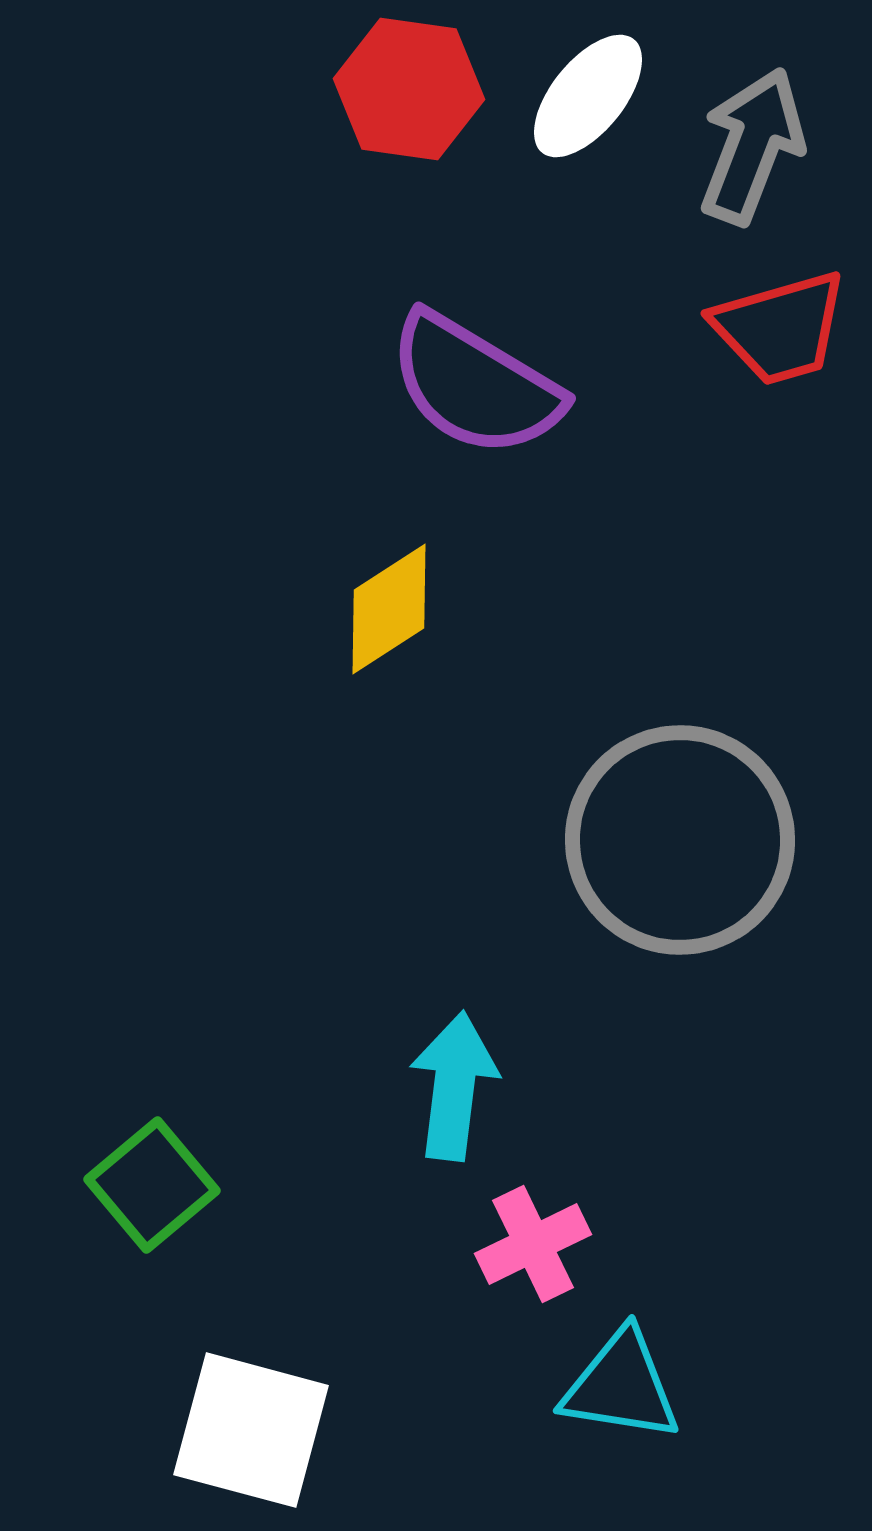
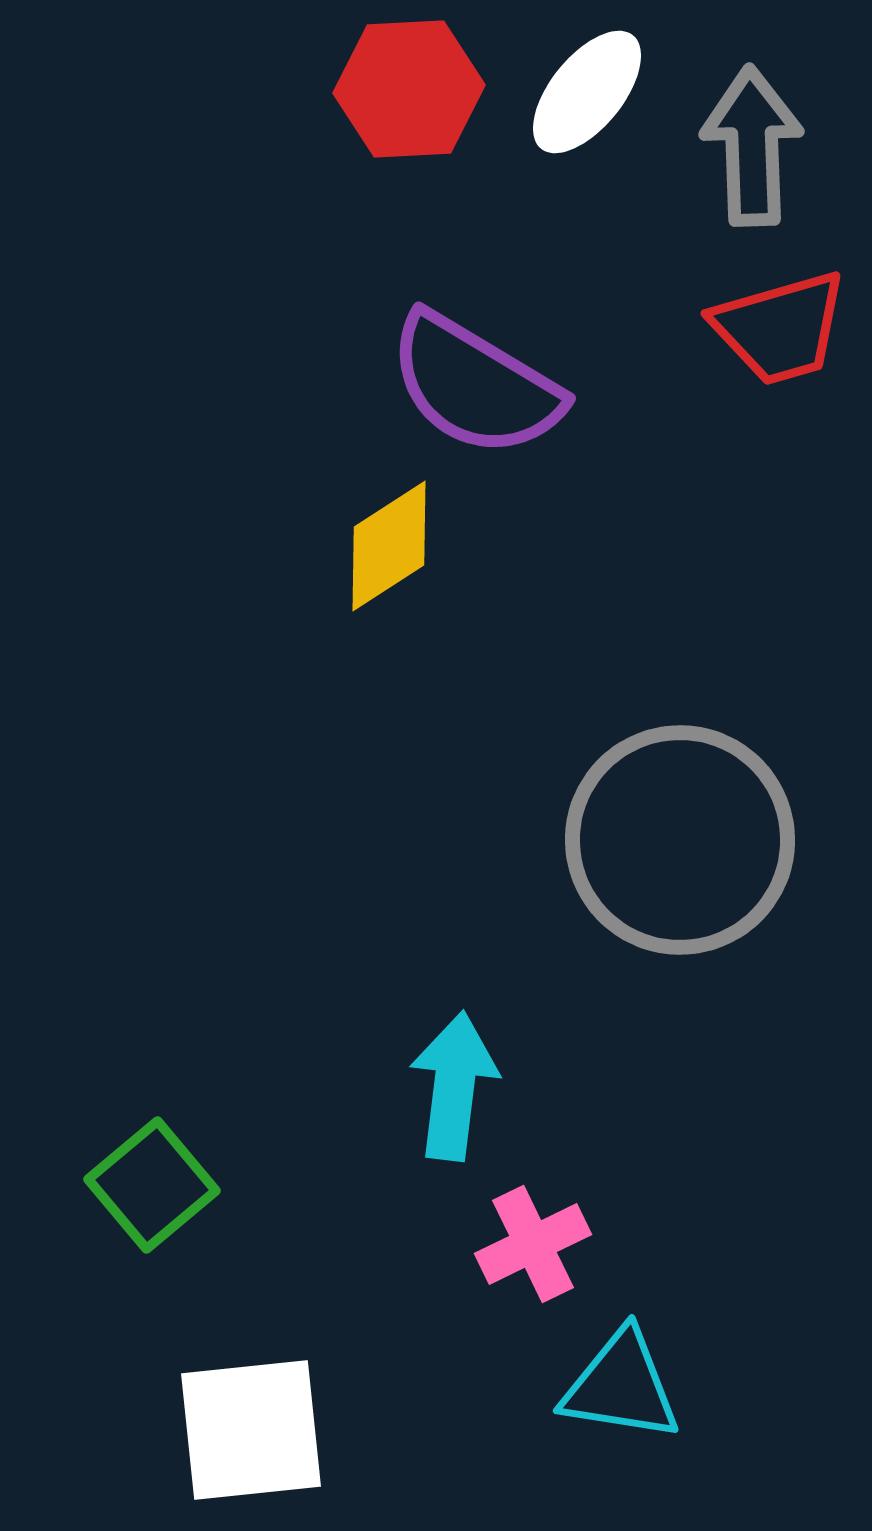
red hexagon: rotated 11 degrees counterclockwise
white ellipse: moved 1 px left, 4 px up
gray arrow: rotated 23 degrees counterclockwise
yellow diamond: moved 63 px up
white square: rotated 21 degrees counterclockwise
